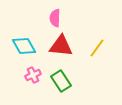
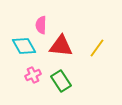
pink semicircle: moved 14 px left, 7 px down
